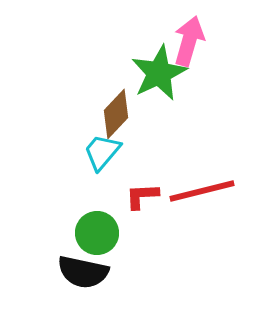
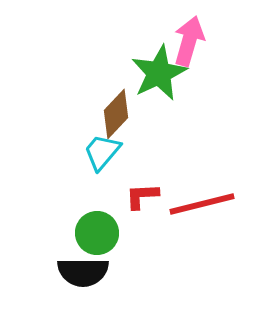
red line: moved 13 px down
black semicircle: rotated 12 degrees counterclockwise
